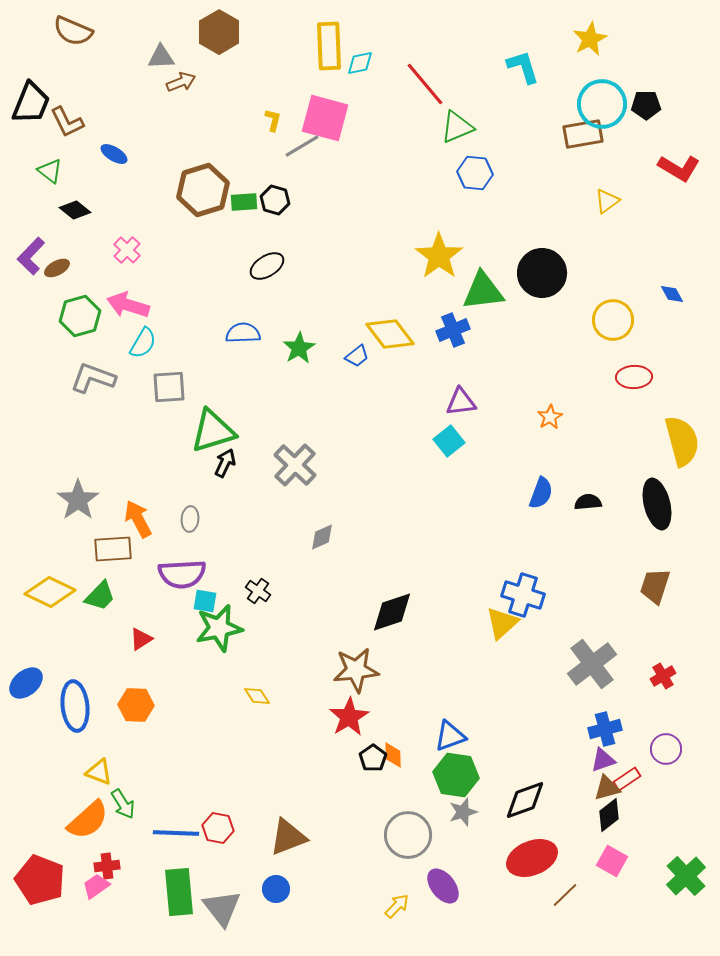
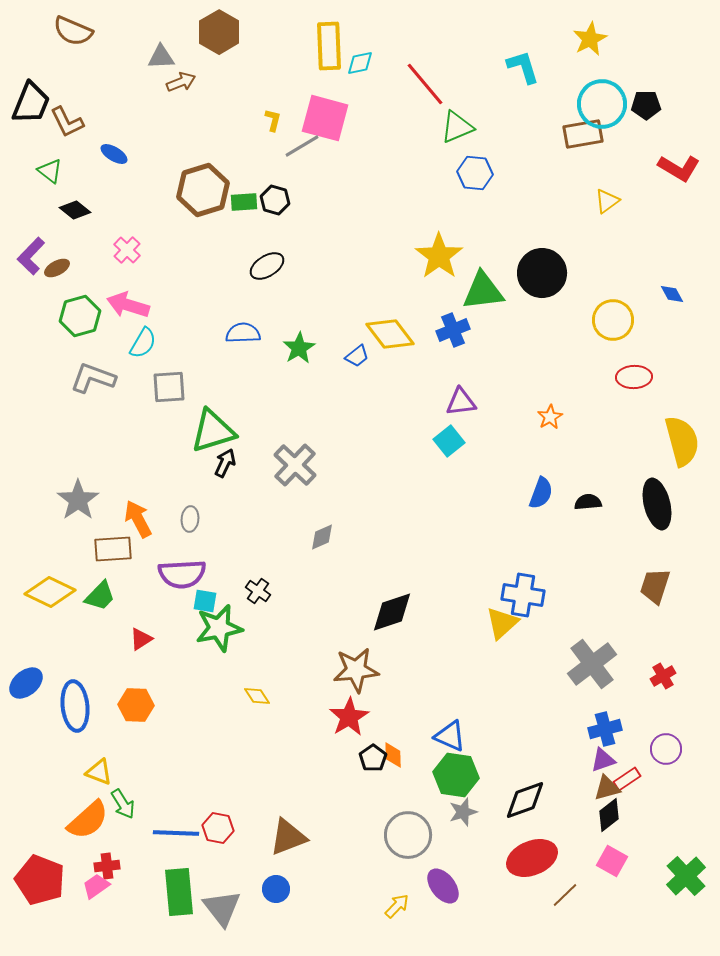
blue cross at (523, 595): rotated 9 degrees counterclockwise
blue triangle at (450, 736): rotated 44 degrees clockwise
